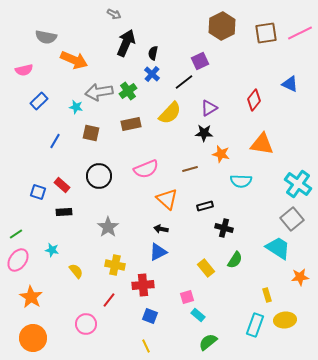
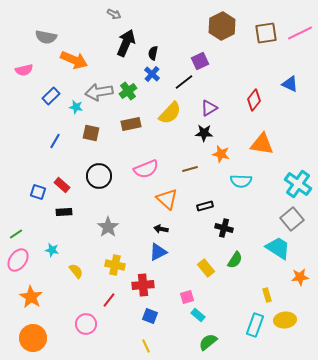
blue rectangle at (39, 101): moved 12 px right, 5 px up
